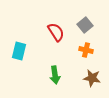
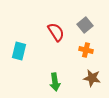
green arrow: moved 7 px down
